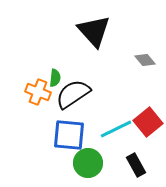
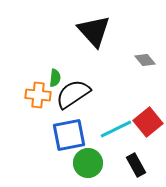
orange cross: moved 3 px down; rotated 15 degrees counterclockwise
blue square: rotated 16 degrees counterclockwise
